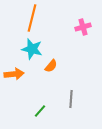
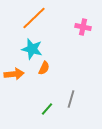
orange line: moved 2 px right; rotated 32 degrees clockwise
pink cross: rotated 28 degrees clockwise
orange semicircle: moved 7 px left, 2 px down; rotated 16 degrees counterclockwise
gray line: rotated 12 degrees clockwise
green line: moved 7 px right, 2 px up
